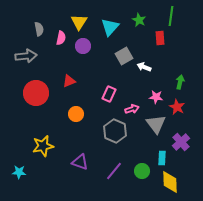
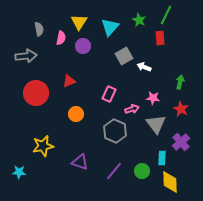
green line: moved 5 px left, 1 px up; rotated 18 degrees clockwise
pink star: moved 3 px left, 1 px down
red star: moved 4 px right, 2 px down
